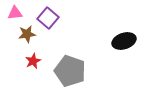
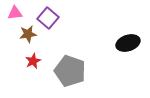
brown star: moved 1 px right
black ellipse: moved 4 px right, 2 px down
